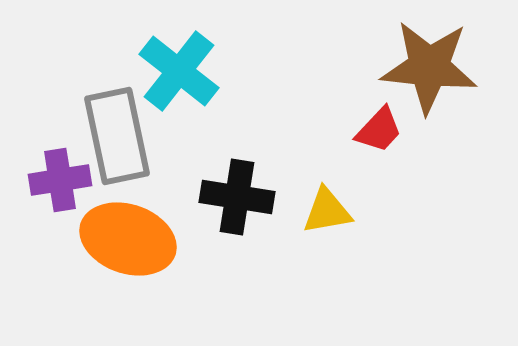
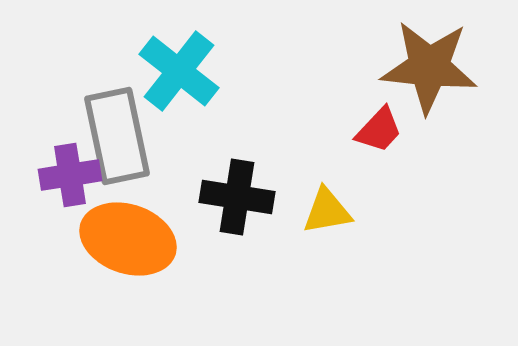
purple cross: moved 10 px right, 5 px up
